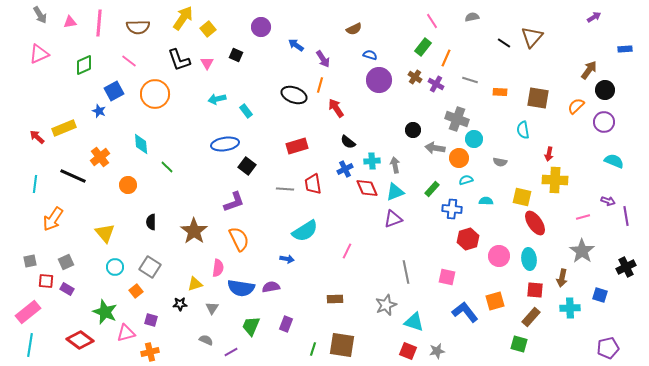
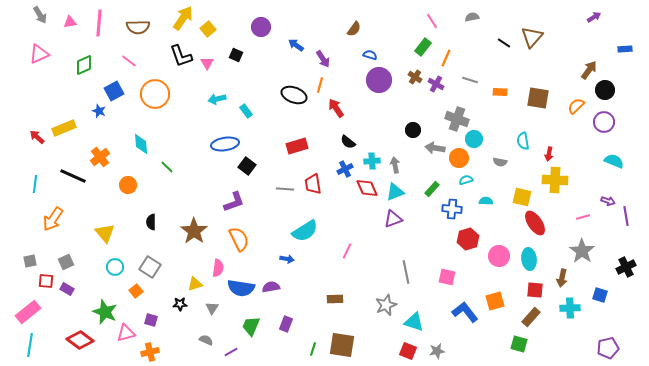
brown semicircle at (354, 29): rotated 28 degrees counterclockwise
black L-shape at (179, 60): moved 2 px right, 4 px up
cyan semicircle at (523, 130): moved 11 px down
